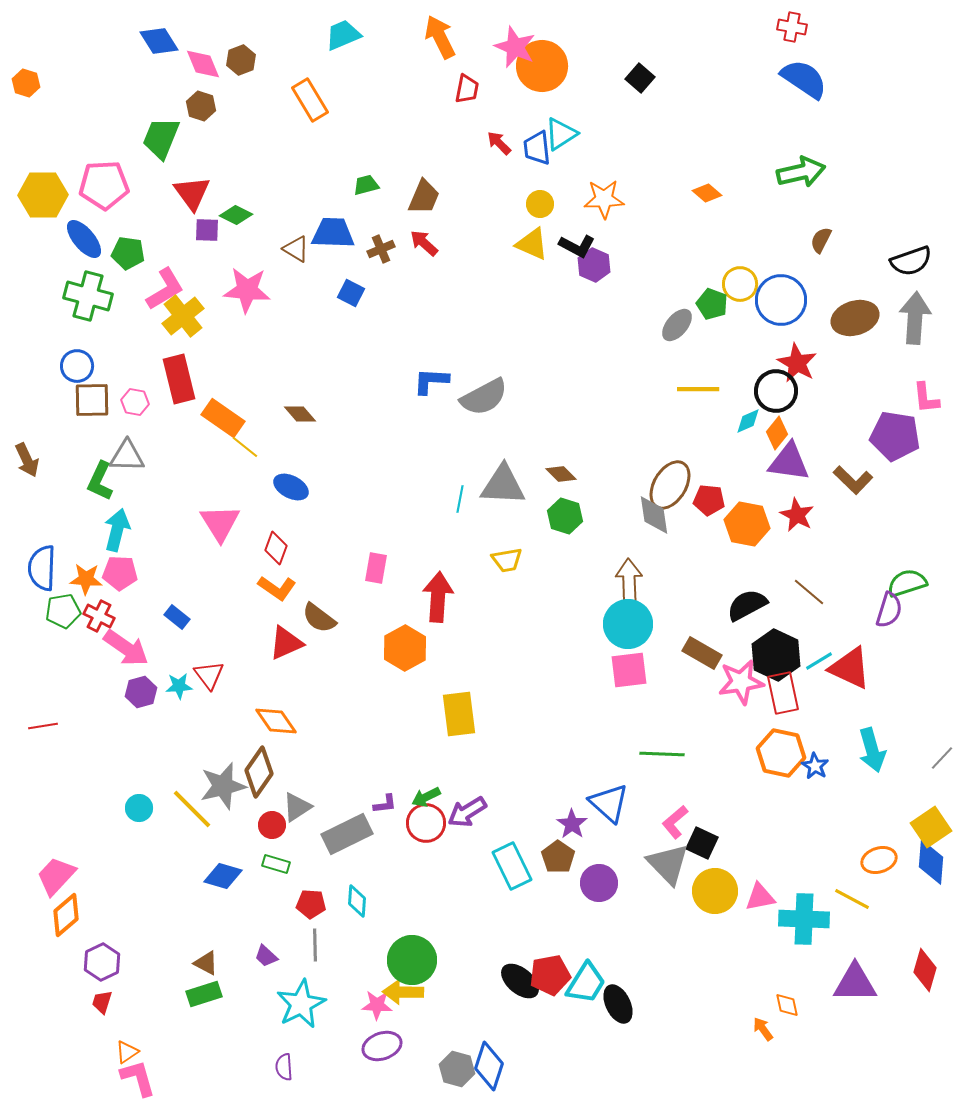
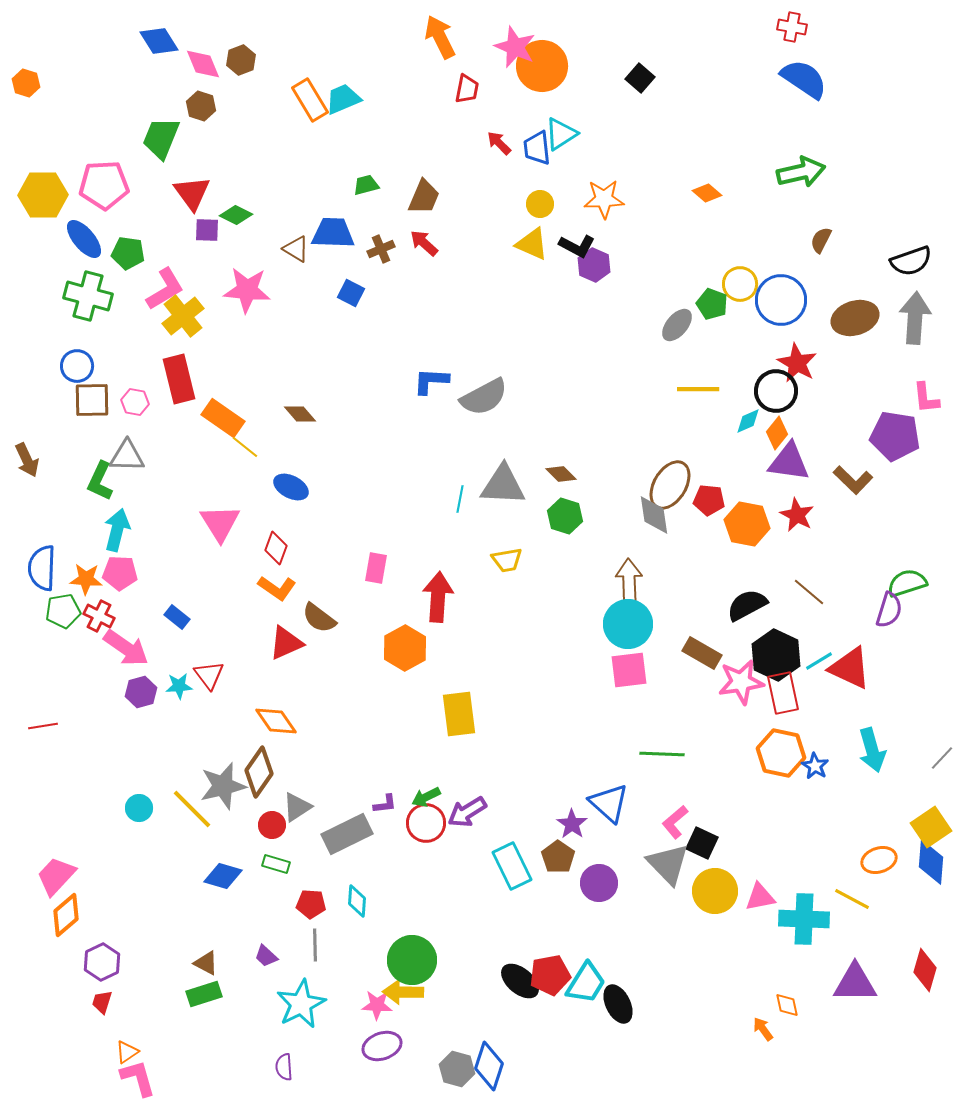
cyan trapezoid at (343, 35): moved 64 px down
